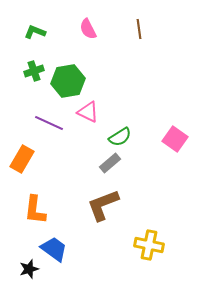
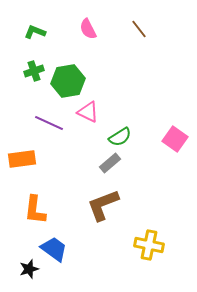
brown line: rotated 30 degrees counterclockwise
orange rectangle: rotated 52 degrees clockwise
